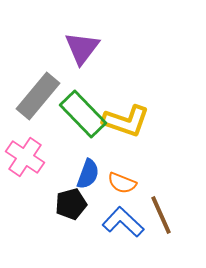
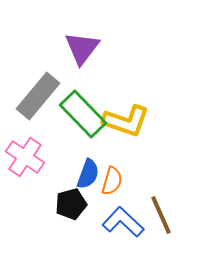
orange semicircle: moved 10 px left, 2 px up; rotated 96 degrees counterclockwise
